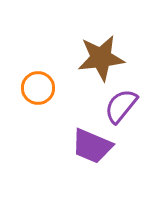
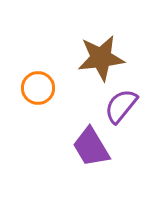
purple trapezoid: moved 1 px left, 1 px down; rotated 36 degrees clockwise
